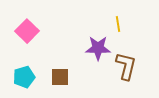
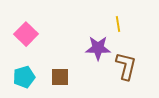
pink square: moved 1 px left, 3 px down
